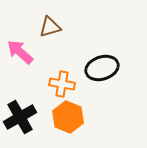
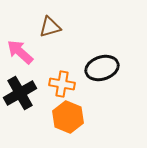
black cross: moved 24 px up
